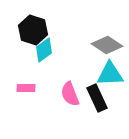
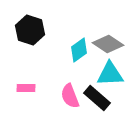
black hexagon: moved 3 px left
gray diamond: moved 1 px right, 1 px up
cyan diamond: moved 35 px right
pink semicircle: moved 2 px down
black rectangle: rotated 24 degrees counterclockwise
